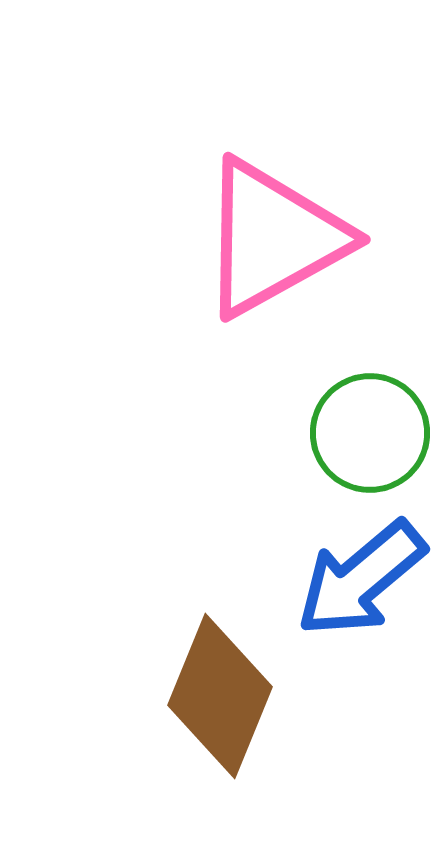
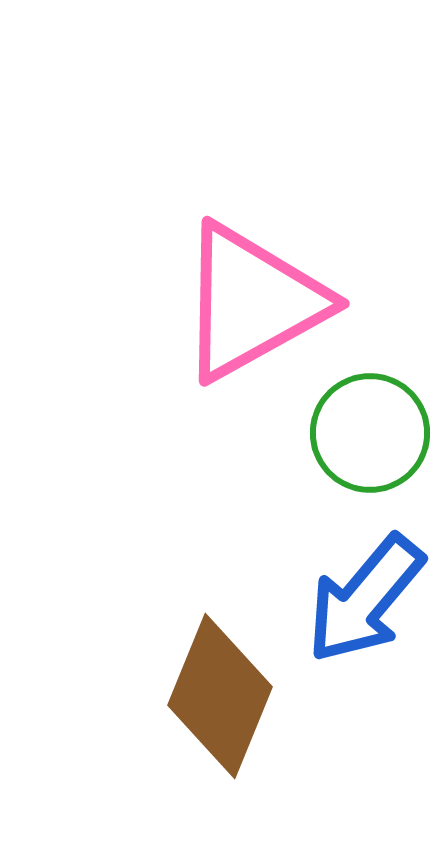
pink triangle: moved 21 px left, 64 px down
blue arrow: moved 4 px right, 20 px down; rotated 10 degrees counterclockwise
